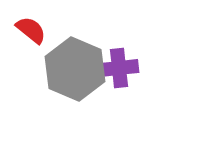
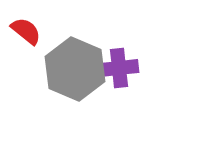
red semicircle: moved 5 px left, 1 px down
